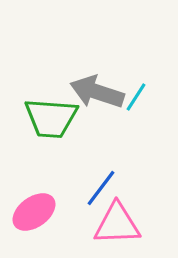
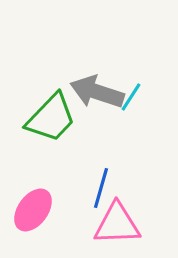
cyan line: moved 5 px left
green trapezoid: rotated 50 degrees counterclockwise
blue line: rotated 21 degrees counterclockwise
pink ellipse: moved 1 px left, 2 px up; rotated 18 degrees counterclockwise
